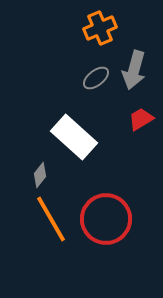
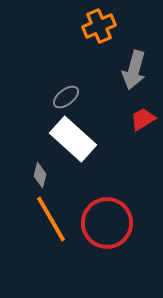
orange cross: moved 1 px left, 2 px up
gray ellipse: moved 30 px left, 19 px down
red trapezoid: moved 2 px right
white rectangle: moved 1 px left, 2 px down
gray diamond: rotated 25 degrees counterclockwise
red circle: moved 1 px right, 4 px down
